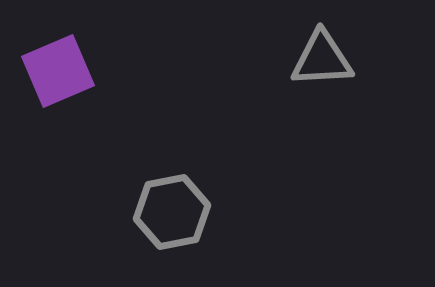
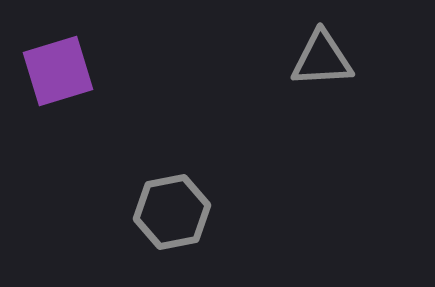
purple square: rotated 6 degrees clockwise
